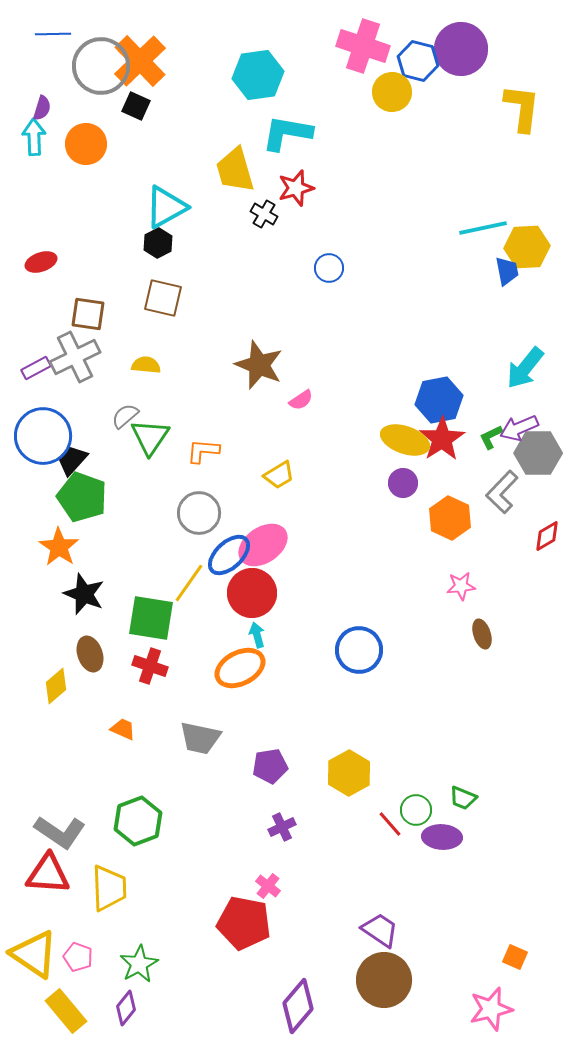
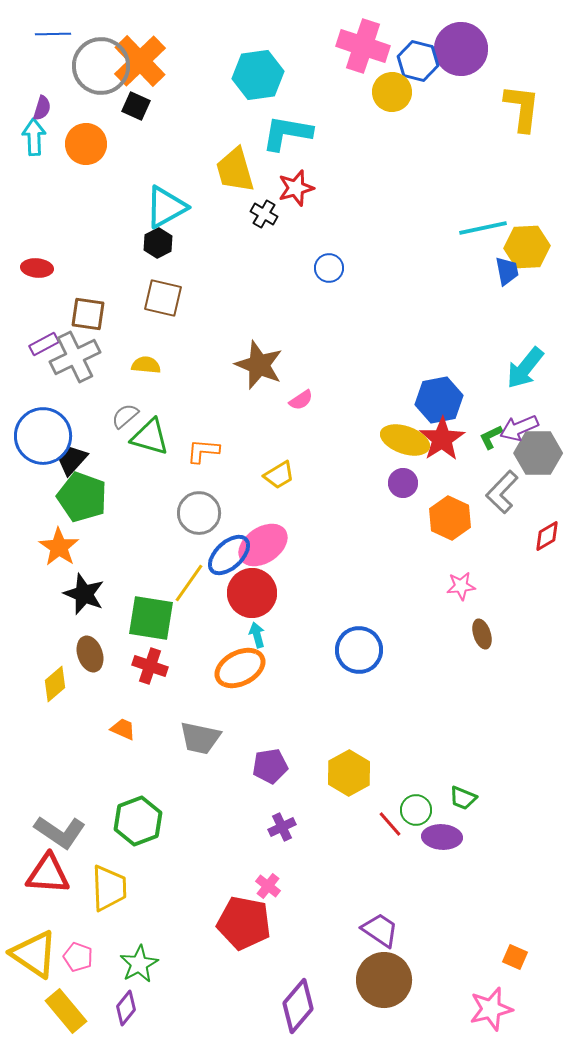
red ellipse at (41, 262): moved 4 px left, 6 px down; rotated 24 degrees clockwise
purple rectangle at (36, 368): moved 8 px right, 24 px up
green triangle at (150, 437): rotated 48 degrees counterclockwise
yellow diamond at (56, 686): moved 1 px left, 2 px up
